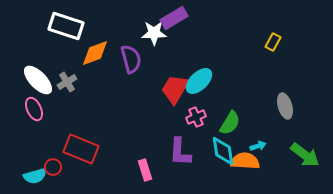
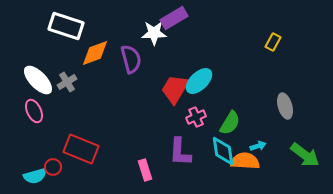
pink ellipse: moved 2 px down
